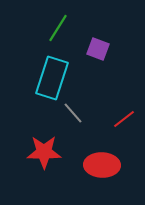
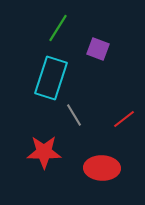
cyan rectangle: moved 1 px left
gray line: moved 1 px right, 2 px down; rotated 10 degrees clockwise
red ellipse: moved 3 px down
